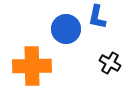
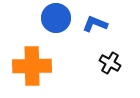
blue L-shape: moved 2 px left, 7 px down; rotated 100 degrees clockwise
blue circle: moved 10 px left, 11 px up
